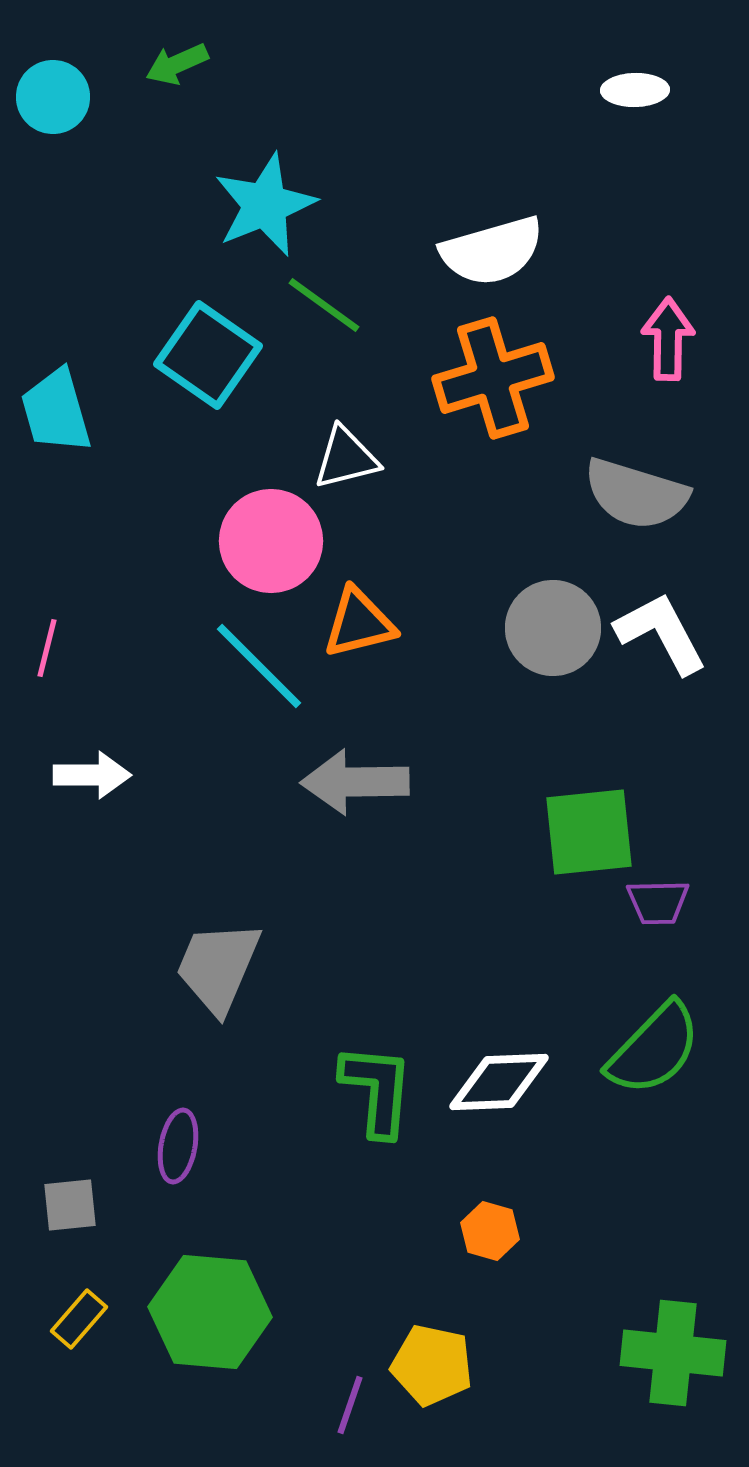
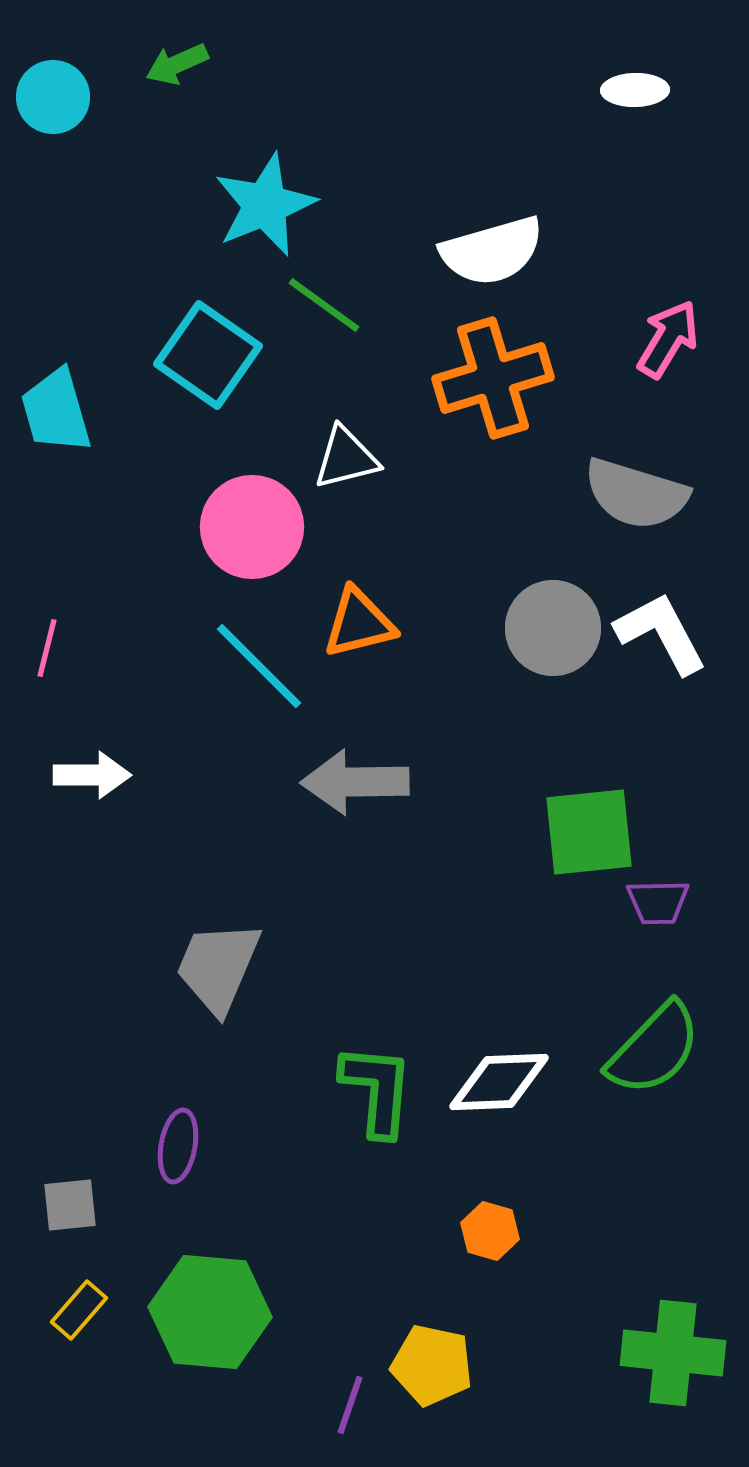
pink arrow: rotated 30 degrees clockwise
pink circle: moved 19 px left, 14 px up
yellow rectangle: moved 9 px up
